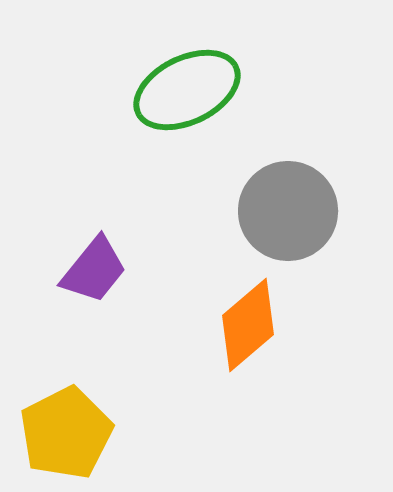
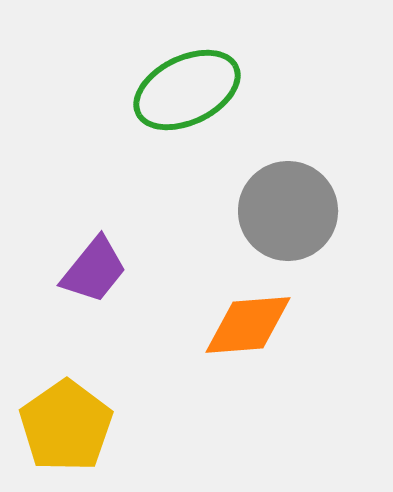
orange diamond: rotated 36 degrees clockwise
yellow pentagon: moved 7 px up; rotated 8 degrees counterclockwise
